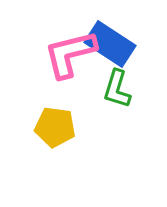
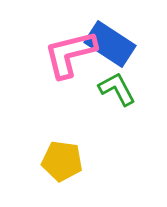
green L-shape: rotated 135 degrees clockwise
yellow pentagon: moved 7 px right, 34 px down
